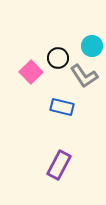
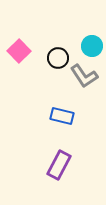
pink square: moved 12 px left, 21 px up
blue rectangle: moved 9 px down
